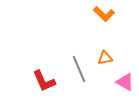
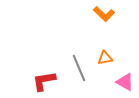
gray line: moved 1 px up
red L-shape: rotated 105 degrees clockwise
